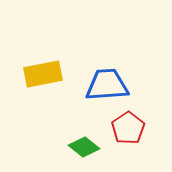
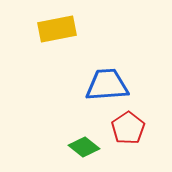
yellow rectangle: moved 14 px right, 45 px up
